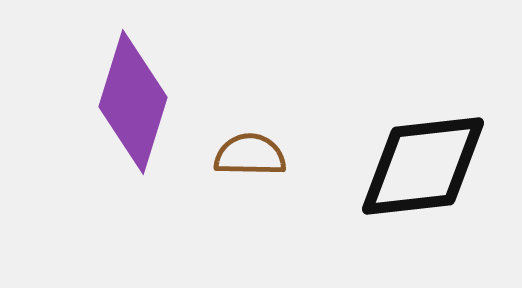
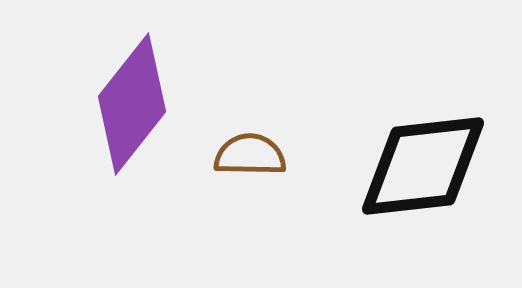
purple diamond: moved 1 px left, 2 px down; rotated 21 degrees clockwise
